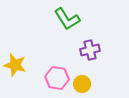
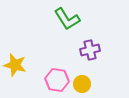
pink hexagon: moved 2 px down
